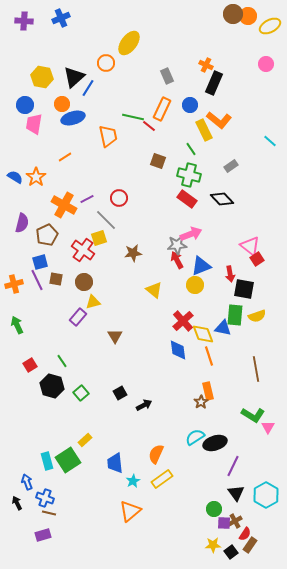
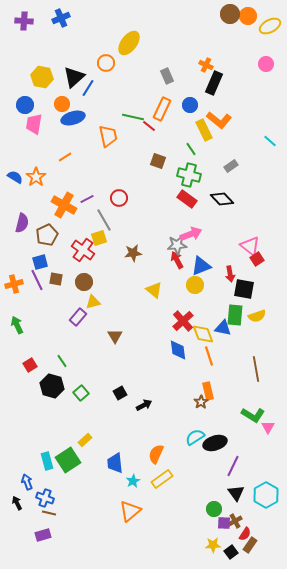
brown circle at (233, 14): moved 3 px left
gray line at (106, 220): moved 2 px left; rotated 15 degrees clockwise
